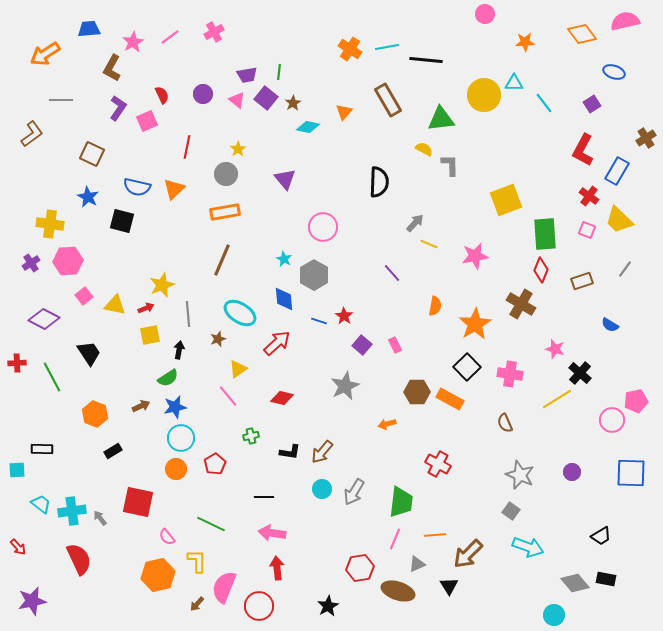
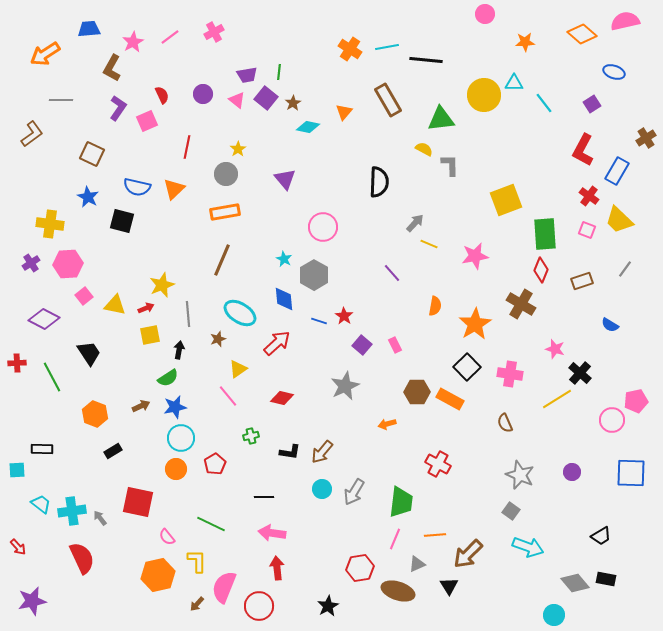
orange diamond at (582, 34): rotated 12 degrees counterclockwise
pink hexagon at (68, 261): moved 3 px down
red semicircle at (79, 559): moved 3 px right, 1 px up
